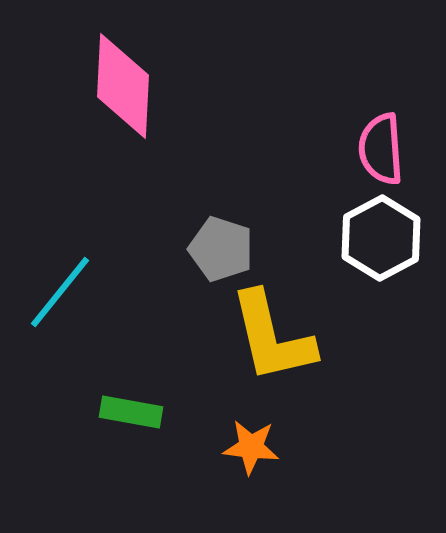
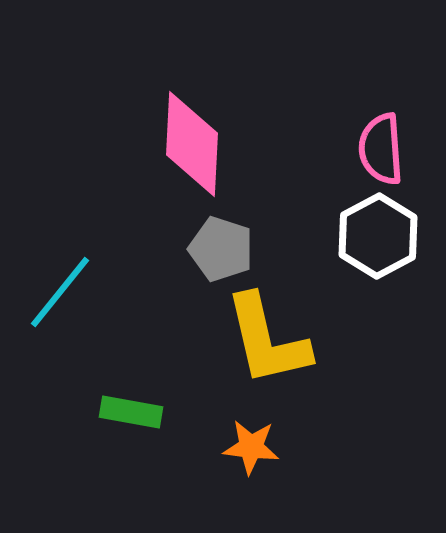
pink diamond: moved 69 px right, 58 px down
white hexagon: moved 3 px left, 2 px up
yellow L-shape: moved 5 px left, 3 px down
